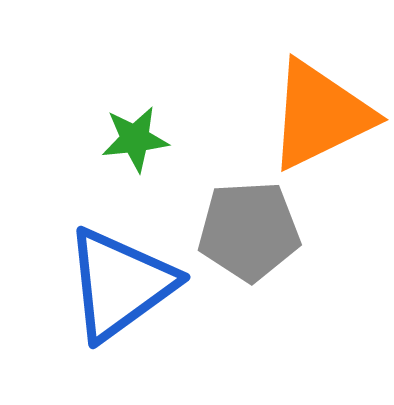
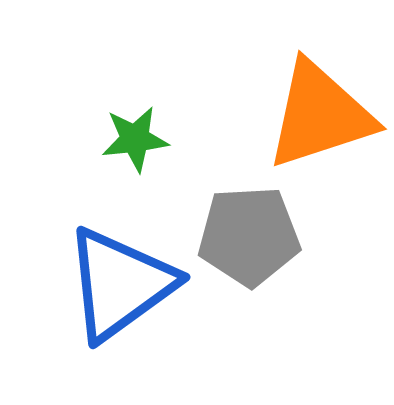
orange triangle: rotated 8 degrees clockwise
gray pentagon: moved 5 px down
